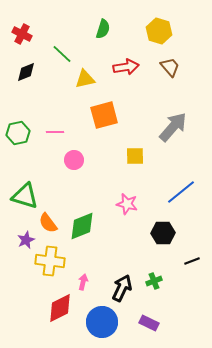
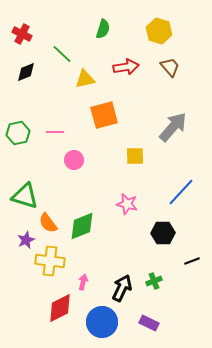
blue line: rotated 8 degrees counterclockwise
